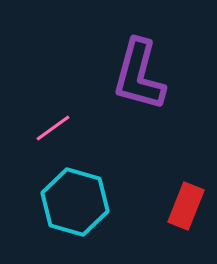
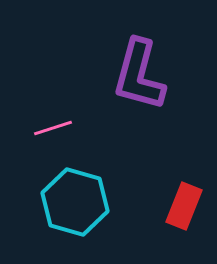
pink line: rotated 18 degrees clockwise
red rectangle: moved 2 px left
